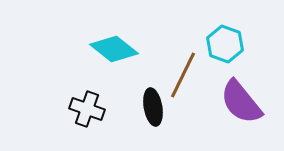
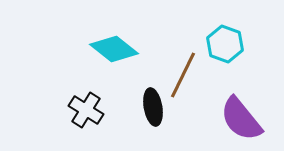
purple semicircle: moved 17 px down
black cross: moved 1 px left, 1 px down; rotated 12 degrees clockwise
